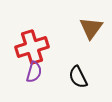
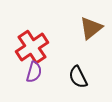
brown triangle: rotated 15 degrees clockwise
red cross: rotated 16 degrees counterclockwise
